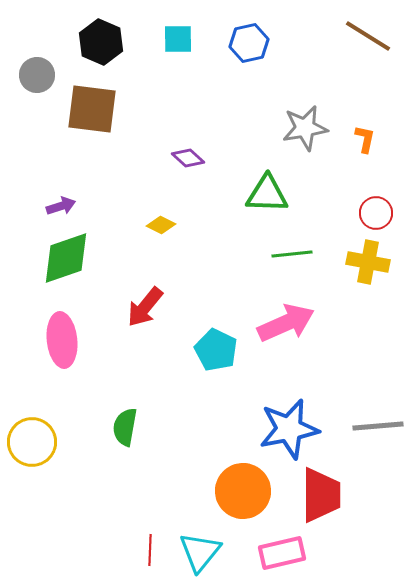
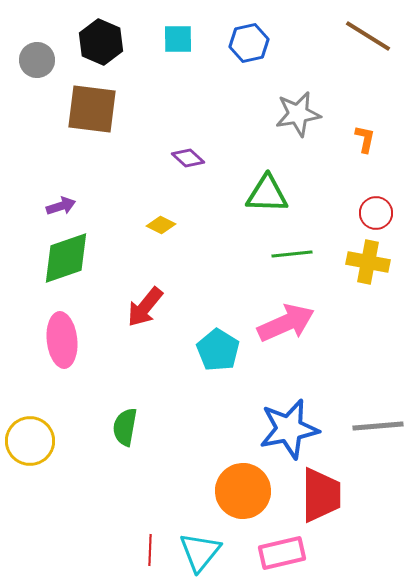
gray circle: moved 15 px up
gray star: moved 7 px left, 14 px up
cyan pentagon: moved 2 px right; rotated 6 degrees clockwise
yellow circle: moved 2 px left, 1 px up
